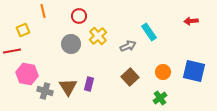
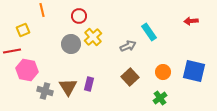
orange line: moved 1 px left, 1 px up
yellow cross: moved 5 px left, 1 px down
pink hexagon: moved 4 px up
